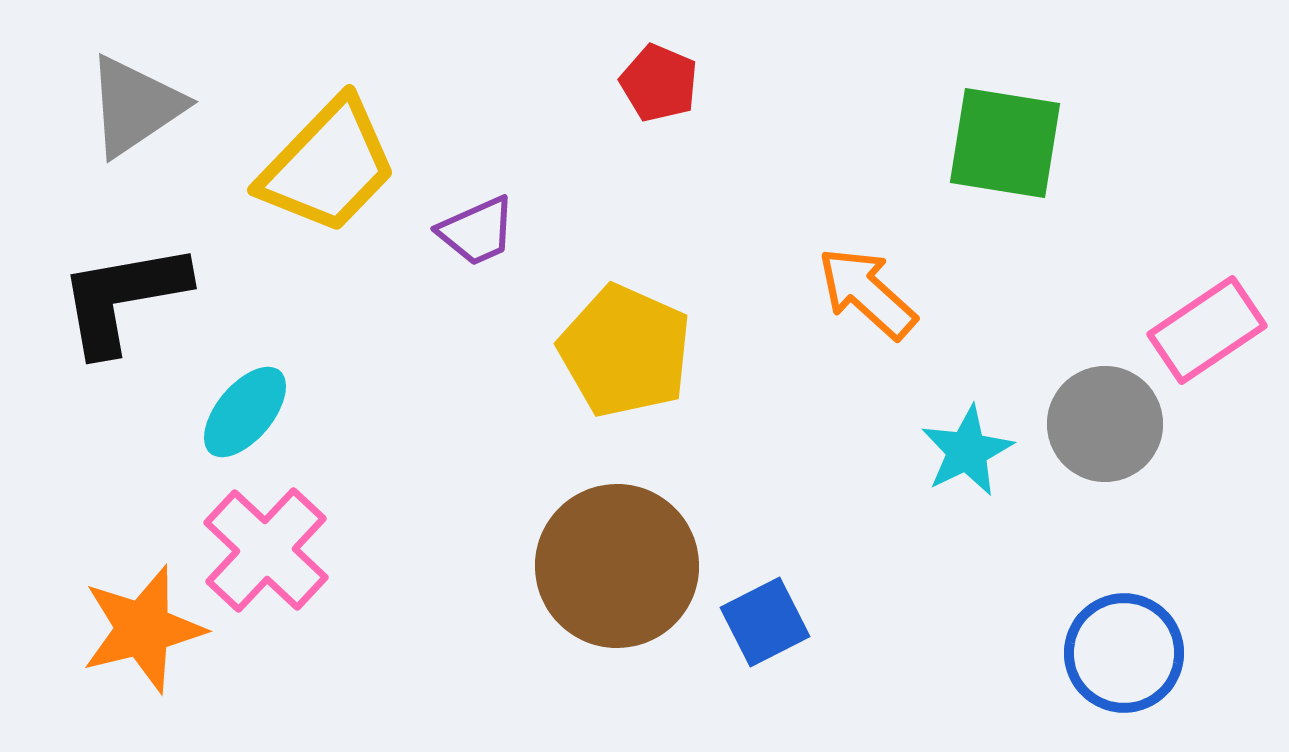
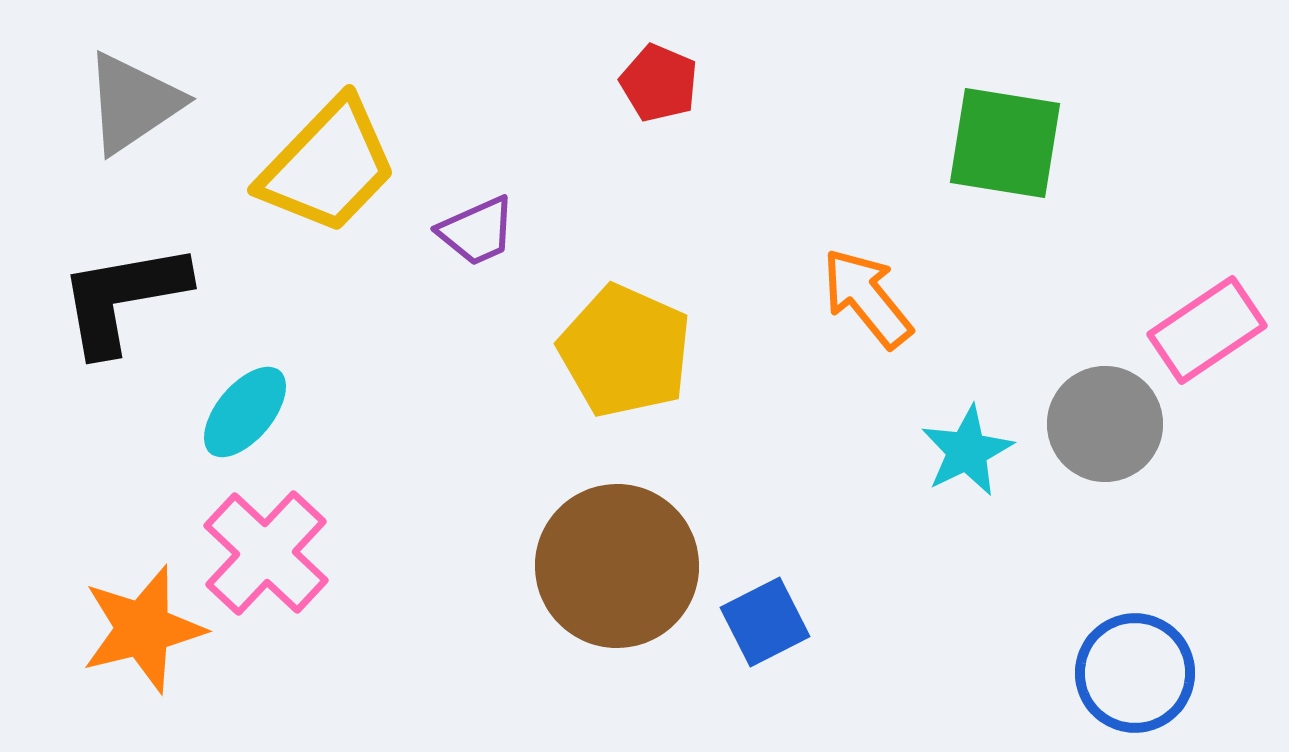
gray triangle: moved 2 px left, 3 px up
orange arrow: moved 5 px down; rotated 9 degrees clockwise
pink cross: moved 3 px down
blue circle: moved 11 px right, 20 px down
